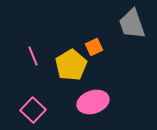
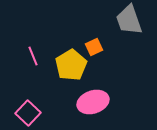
gray trapezoid: moved 3 px left, 4 px up
pink square: moved 5 px left, 3 px down
